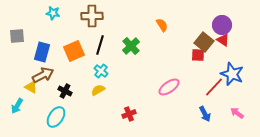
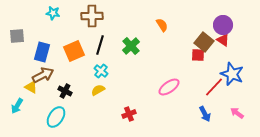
purple circle: moved 1 px right
